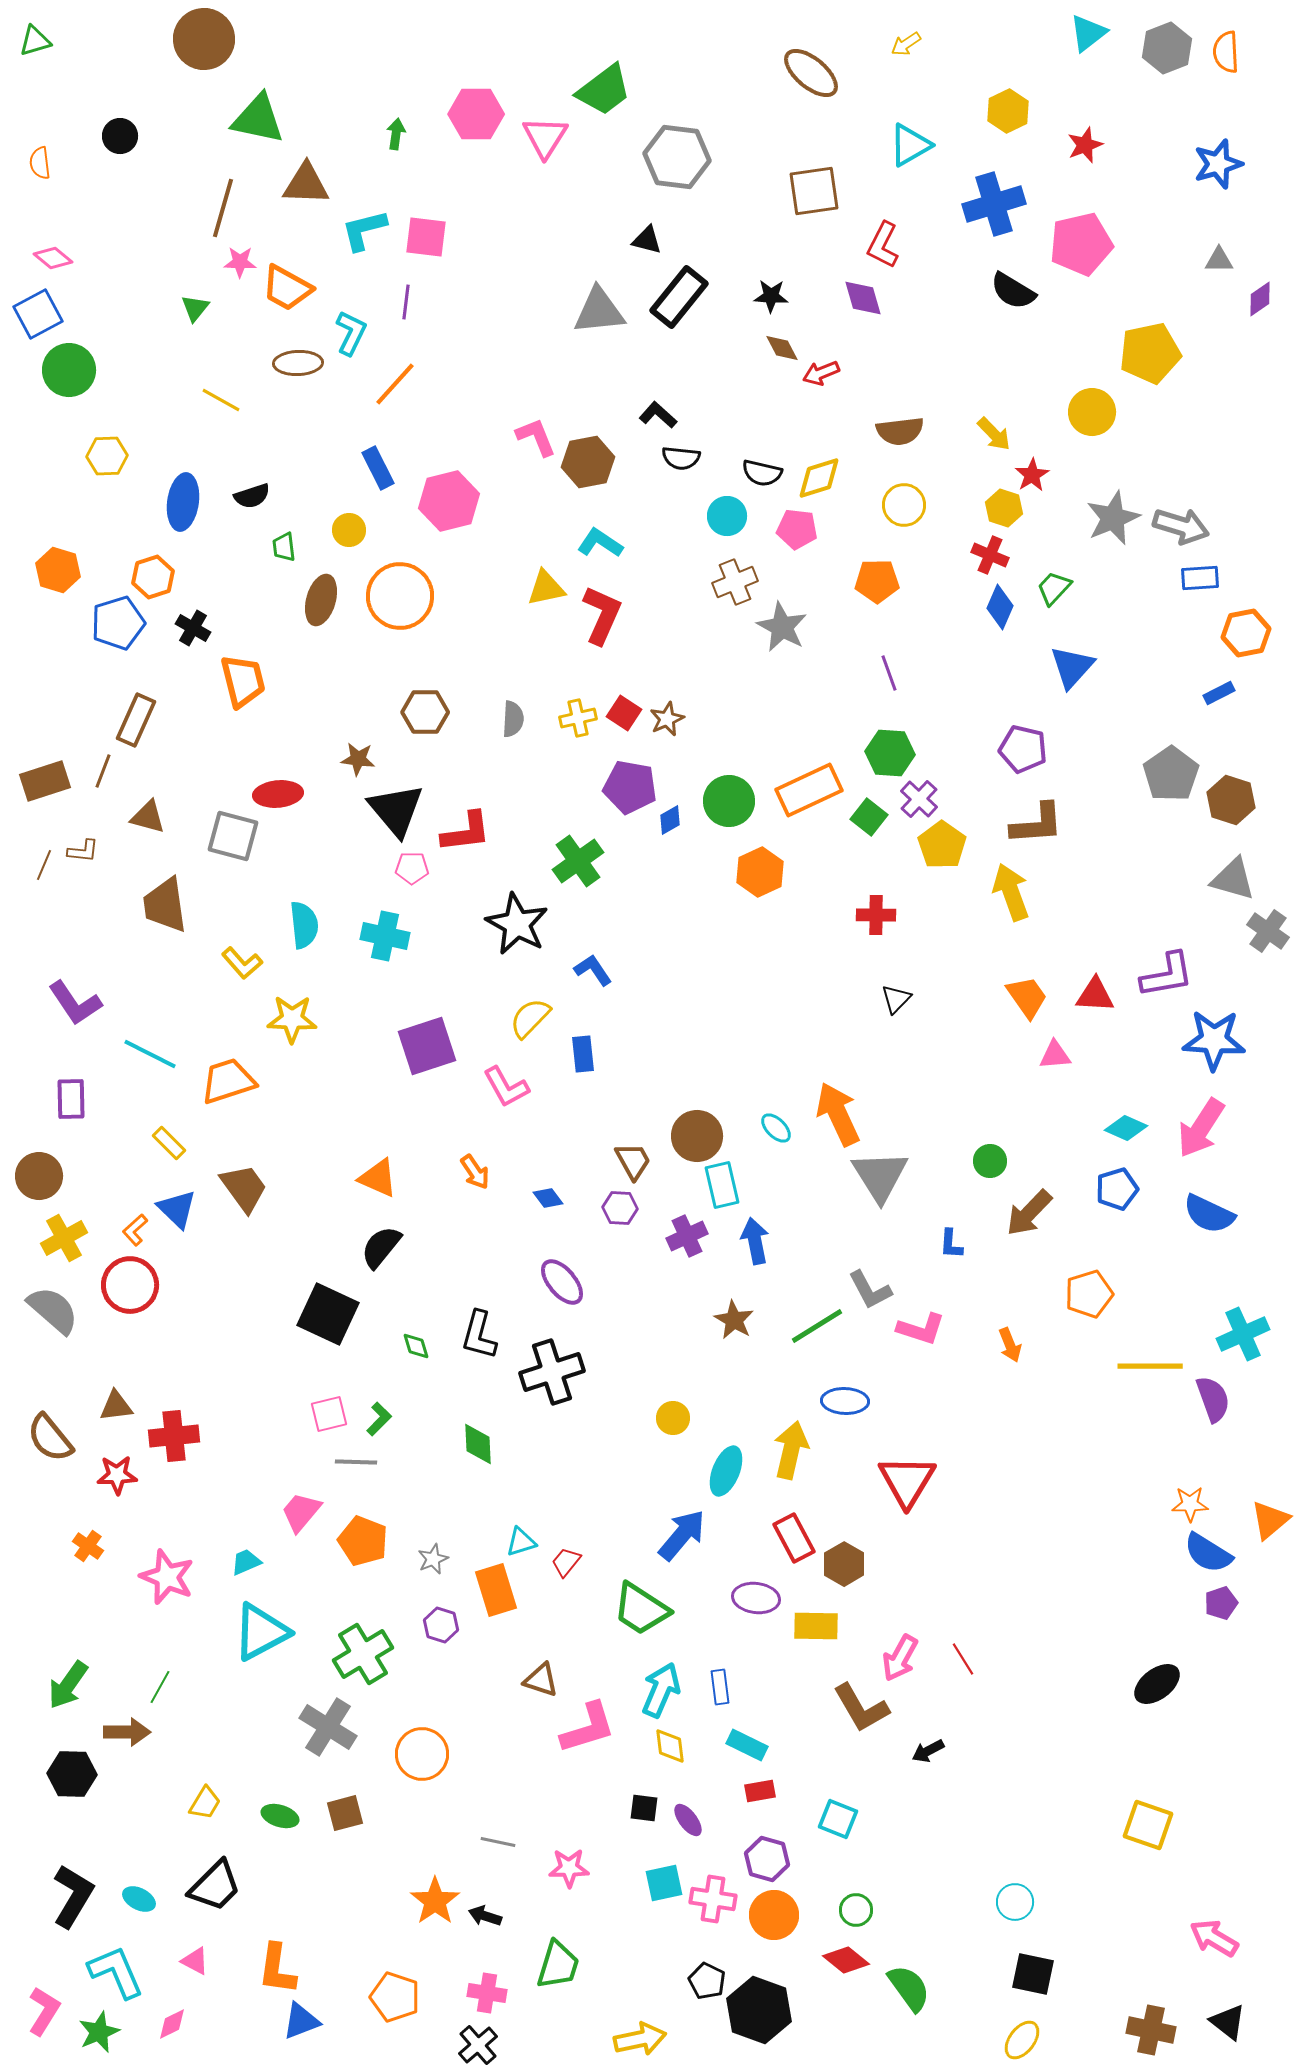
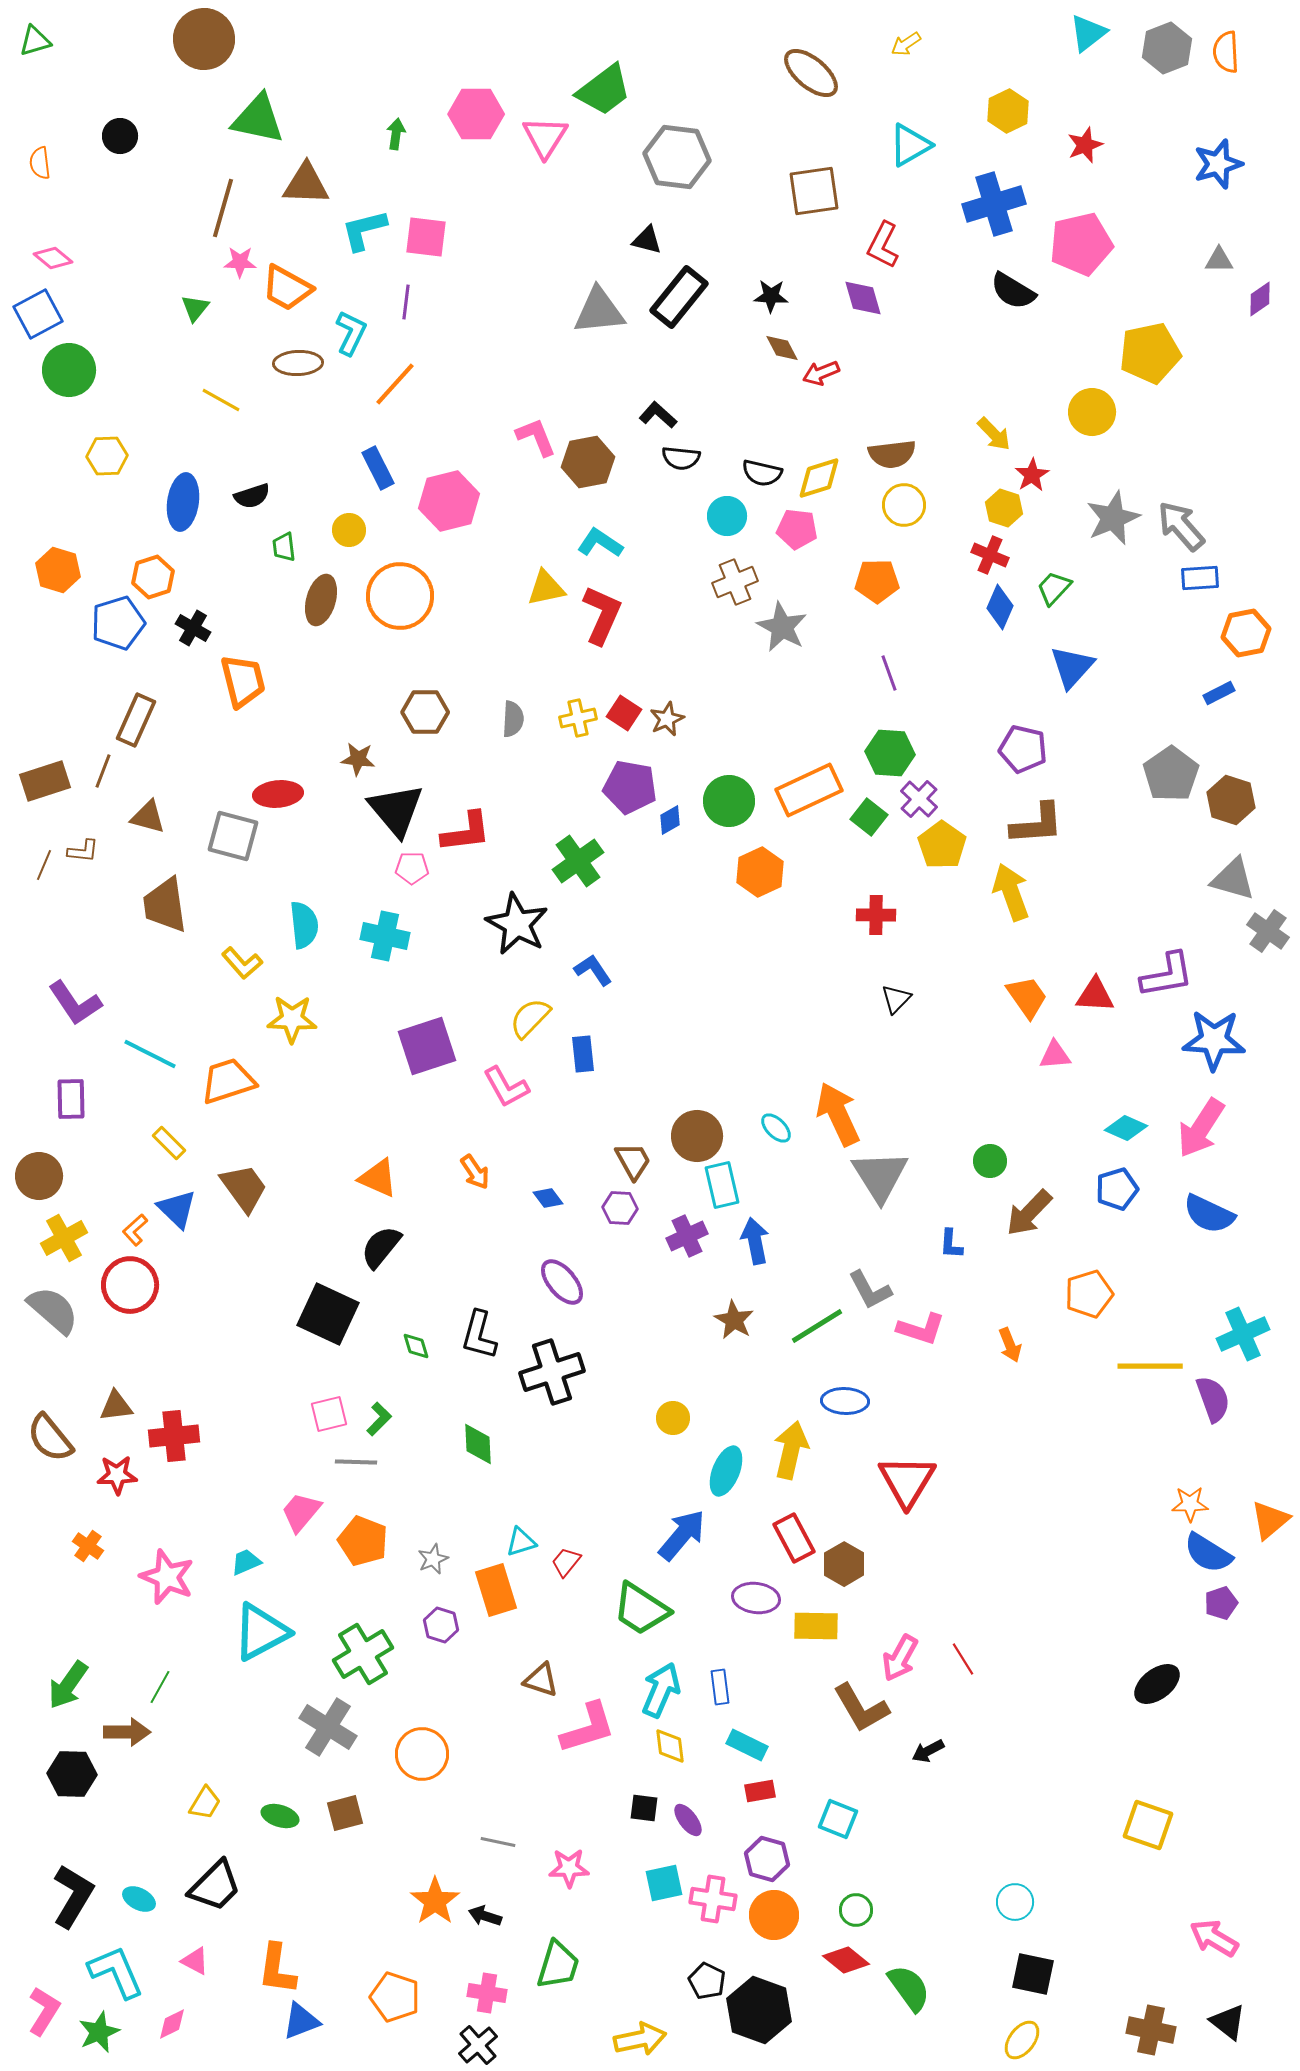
brown semicircle at (900, 431): moved 8 px left, 23 px down
gray arrow at (1181, 526): rotated 148 degrees counterclockwise
